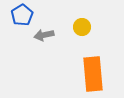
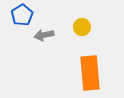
orange rectangle: moved 3 px left, 1 px up
